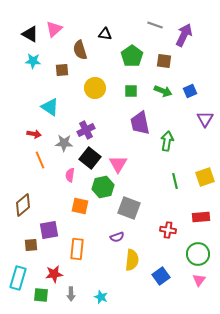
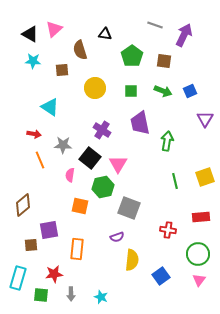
purple cross at (86, 130): moved 16 px right; rotated 30 degrees counterclockwise
gray star at (64, 143): moved 1 px left, 2 px down
